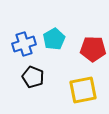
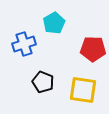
cyan pentagon: moved 16 px up
black pentagon: moved 10 px right, 5 px down
yellow square: rotated 20 degrees clockwise
